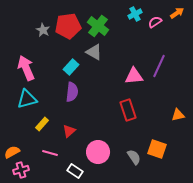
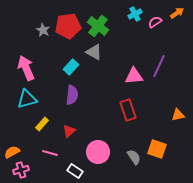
purple semicircle: moved 3 px down
